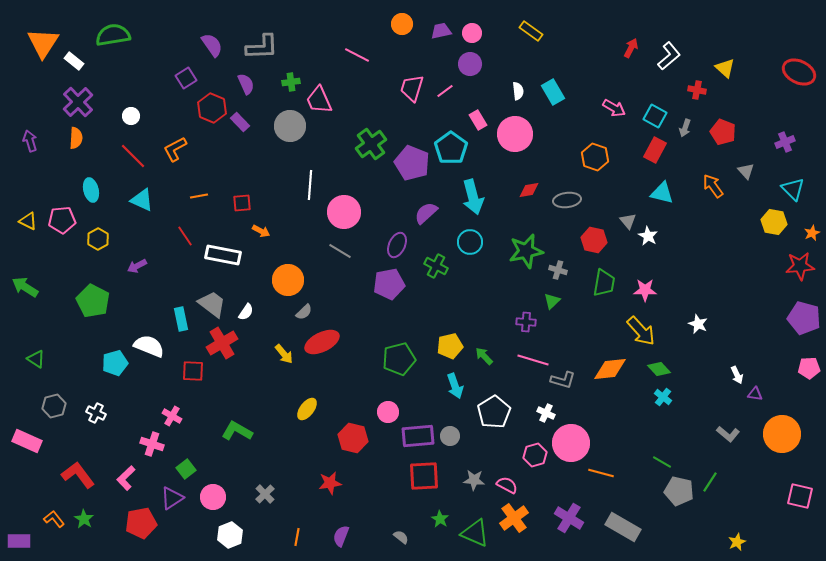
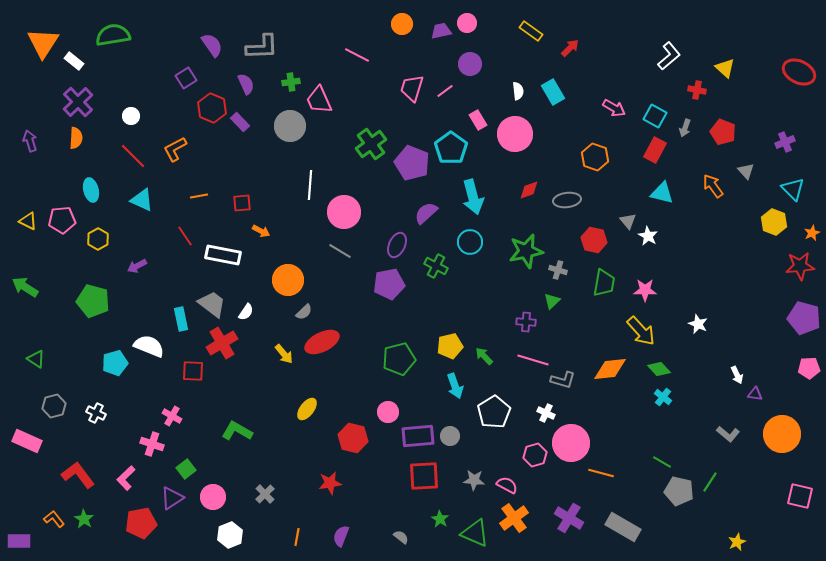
pink circle at (472, 33): moved 5 px left, 10 px up
red arrow at (631, 48): moved 61 px left; rotated 18 degrees clockwise
red diamond at (529, 190): rotated 10 degrees counterclockwise
yellow hexagon at (774, 222): rotated 10 degrees clockwise
green pentagon at (93, 301): rotated 12 degrees counterclockwise
